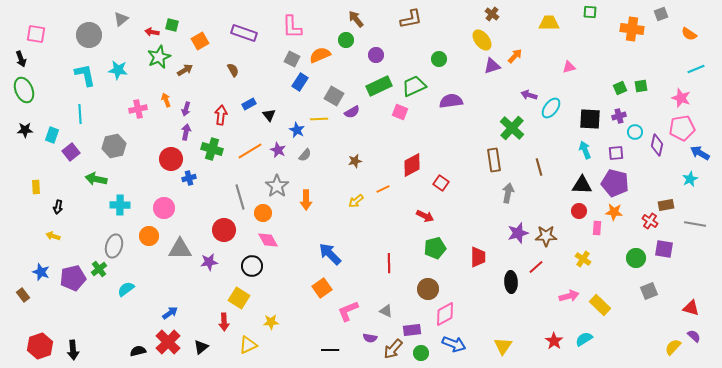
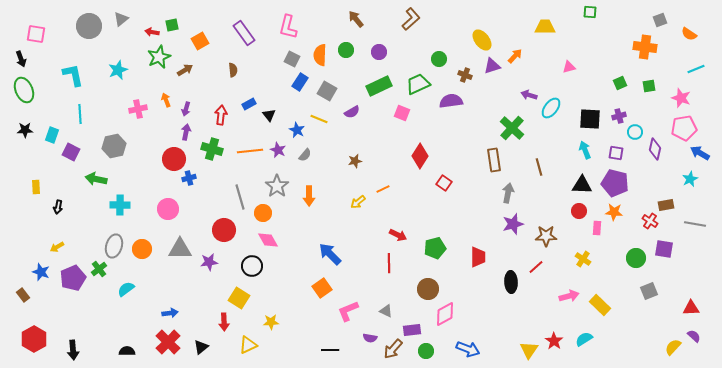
brown cross at (492, 14): moved 27 px left, 61 px down; rotated 16 degrees counterclockwise
gray square at (661, 14): moved 1 px left, 6 px down
brown L-shape at (411, 19): rotated 30 degrees counterclockwise
yellow trapezoid at (549, 23): moved 4 px left, 4 px down
green square at (172, 25): rotated 24 degrees counterclockwise
pink L-shape at (292, 27): moved 4 px left; rotated 15 degrees clockwise
orange cross at (632, 29): moved 13 px right, 18 px down
purple rectangle at (244, 33): rotated 35 degrees clockwise
gray circle at (89, 35): moved 9 px up
green circle at (346, 40): moved 10 px down
orange semicircle at (320, 55): rotated 65 degrees counterclockwise
purple circle at (376, 55): moved 3 px right, 3 px up
cyan star at (118, 70): rotated 30 degrees counterclockwise
brown semicircle at (233, 70): rotated 24 degrees clockwise
cyan L-shape at (85, 75): moved 12 px left
green trapezoid at (414, 86): moved 4 px right, 2 px up
green square at (641, 86): moved 8 px right
green square at (620, 88): moved 5 px up
gray square at (334, 96): moved 7 px left, 5 px up
pink square at (400, 112): moved 2 px right, 1 px down
yellow line at (319, 119): rotated 24 degrees clockwise
pink pentagon at (682, 128): moved 2 px right
purple diamond at (657, 145): moved 2 px left, 4 px down
orange line at (250, 151): rotated 25 degrees clockwise
purple square at (71, 152): rotated 24 degrees counterclockwise
purple square at (616, 153): rotated 14 degrees clockwise
red circle at (171, 159): moved 3 px right
red diamond at (412, 165): moved 8 px right, 9 px up; rotated 30 degrees counterclockwise
red square at (441, 183): moved 3 px right
orange arrow at (306, 200): moved 3 px right, 4 px up
yellow arrow at (356, 201): moved 2 px right, 1 px down
pink circle at (164, 208): moved 4 px right, 1 px down
red arrow at (425, 216): moved 27 px left, 19 px down
purple star at (518, 233): moved 5 px left, 9 px up
yellow arrow at (53, 236): moved 4 px right, 11 px down; rotated 48 degrees counterclockwise
orange circle at (149, 236): moved 7 px left, 13 px down
purple pentagon at (73, 278): rotated 10 degrees counterclockwise
red triangle at (691, 308): rotated 18 degrees counterclockwise
blue arrow at (170, 313): rotated 28 degrees clockwise
blue arrow at (454, 344): moved 14 px right, 5 px down
red hexagon at (40, 346): moved 6 px left, 7 px up; rotated 10 degrees counterclockwise
yellow triangle at (503, 346): moved 26 px right, 4 px down
black semicircle at (138, 351): moved 11 px left; rotated 14 degrees clockwise
green circle at (421, 353): moved 5 px right, 2 px up
